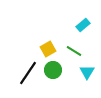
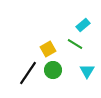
green line: moved 1 px right, 7 px up
cyan triangle: moved 1 px up
